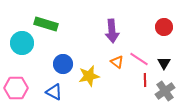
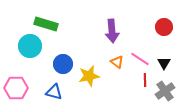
cyan circle: moved 8 px right, 3 px down
pink line: moved 1 px right
blue triangle: rotated 12 degrees counterclockwise
